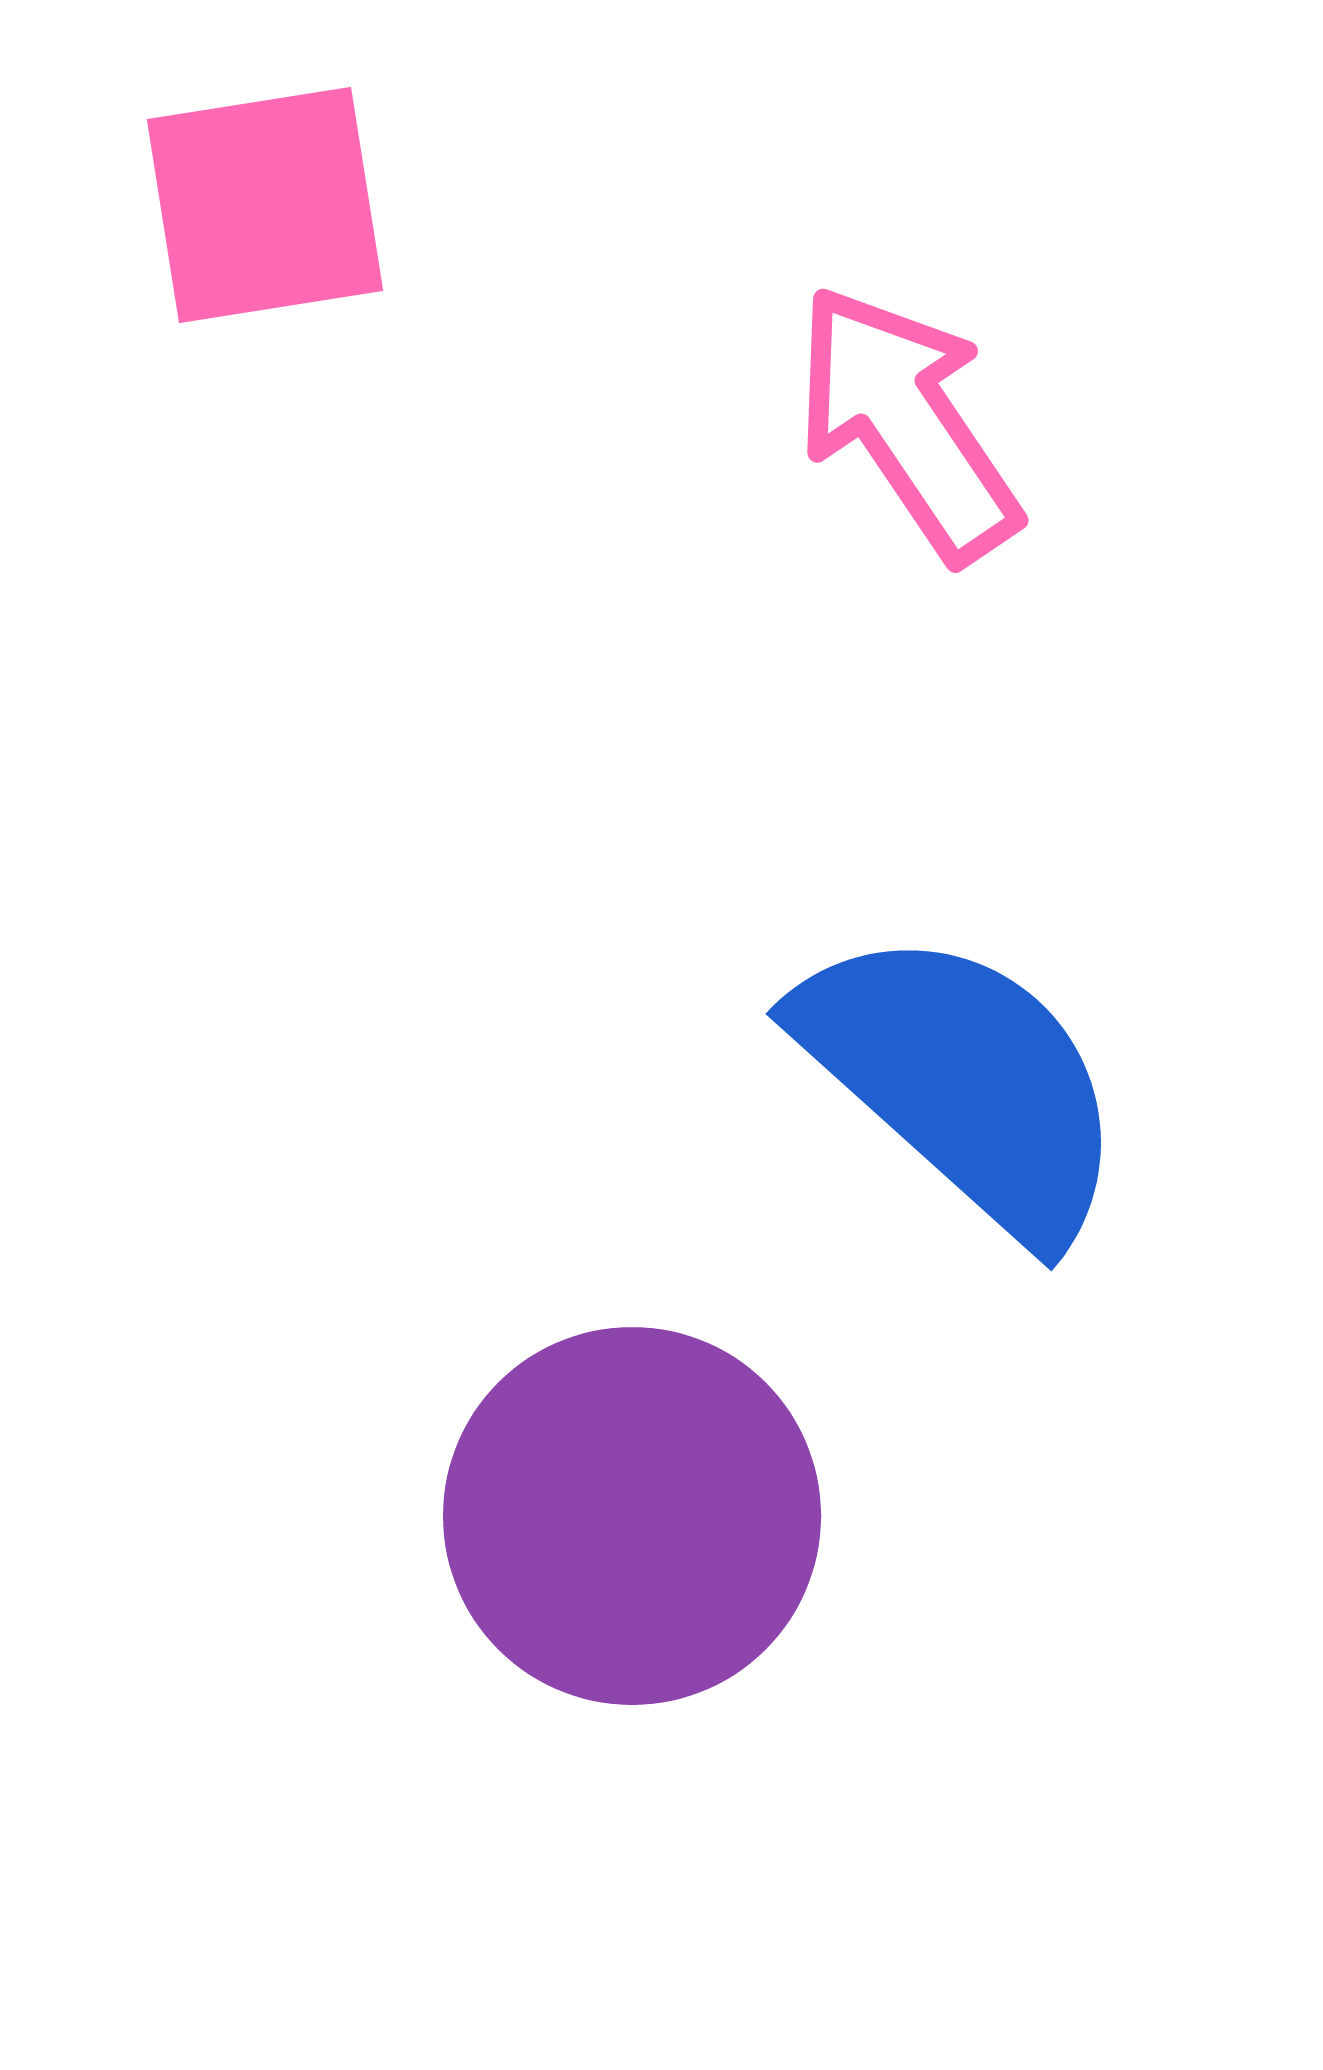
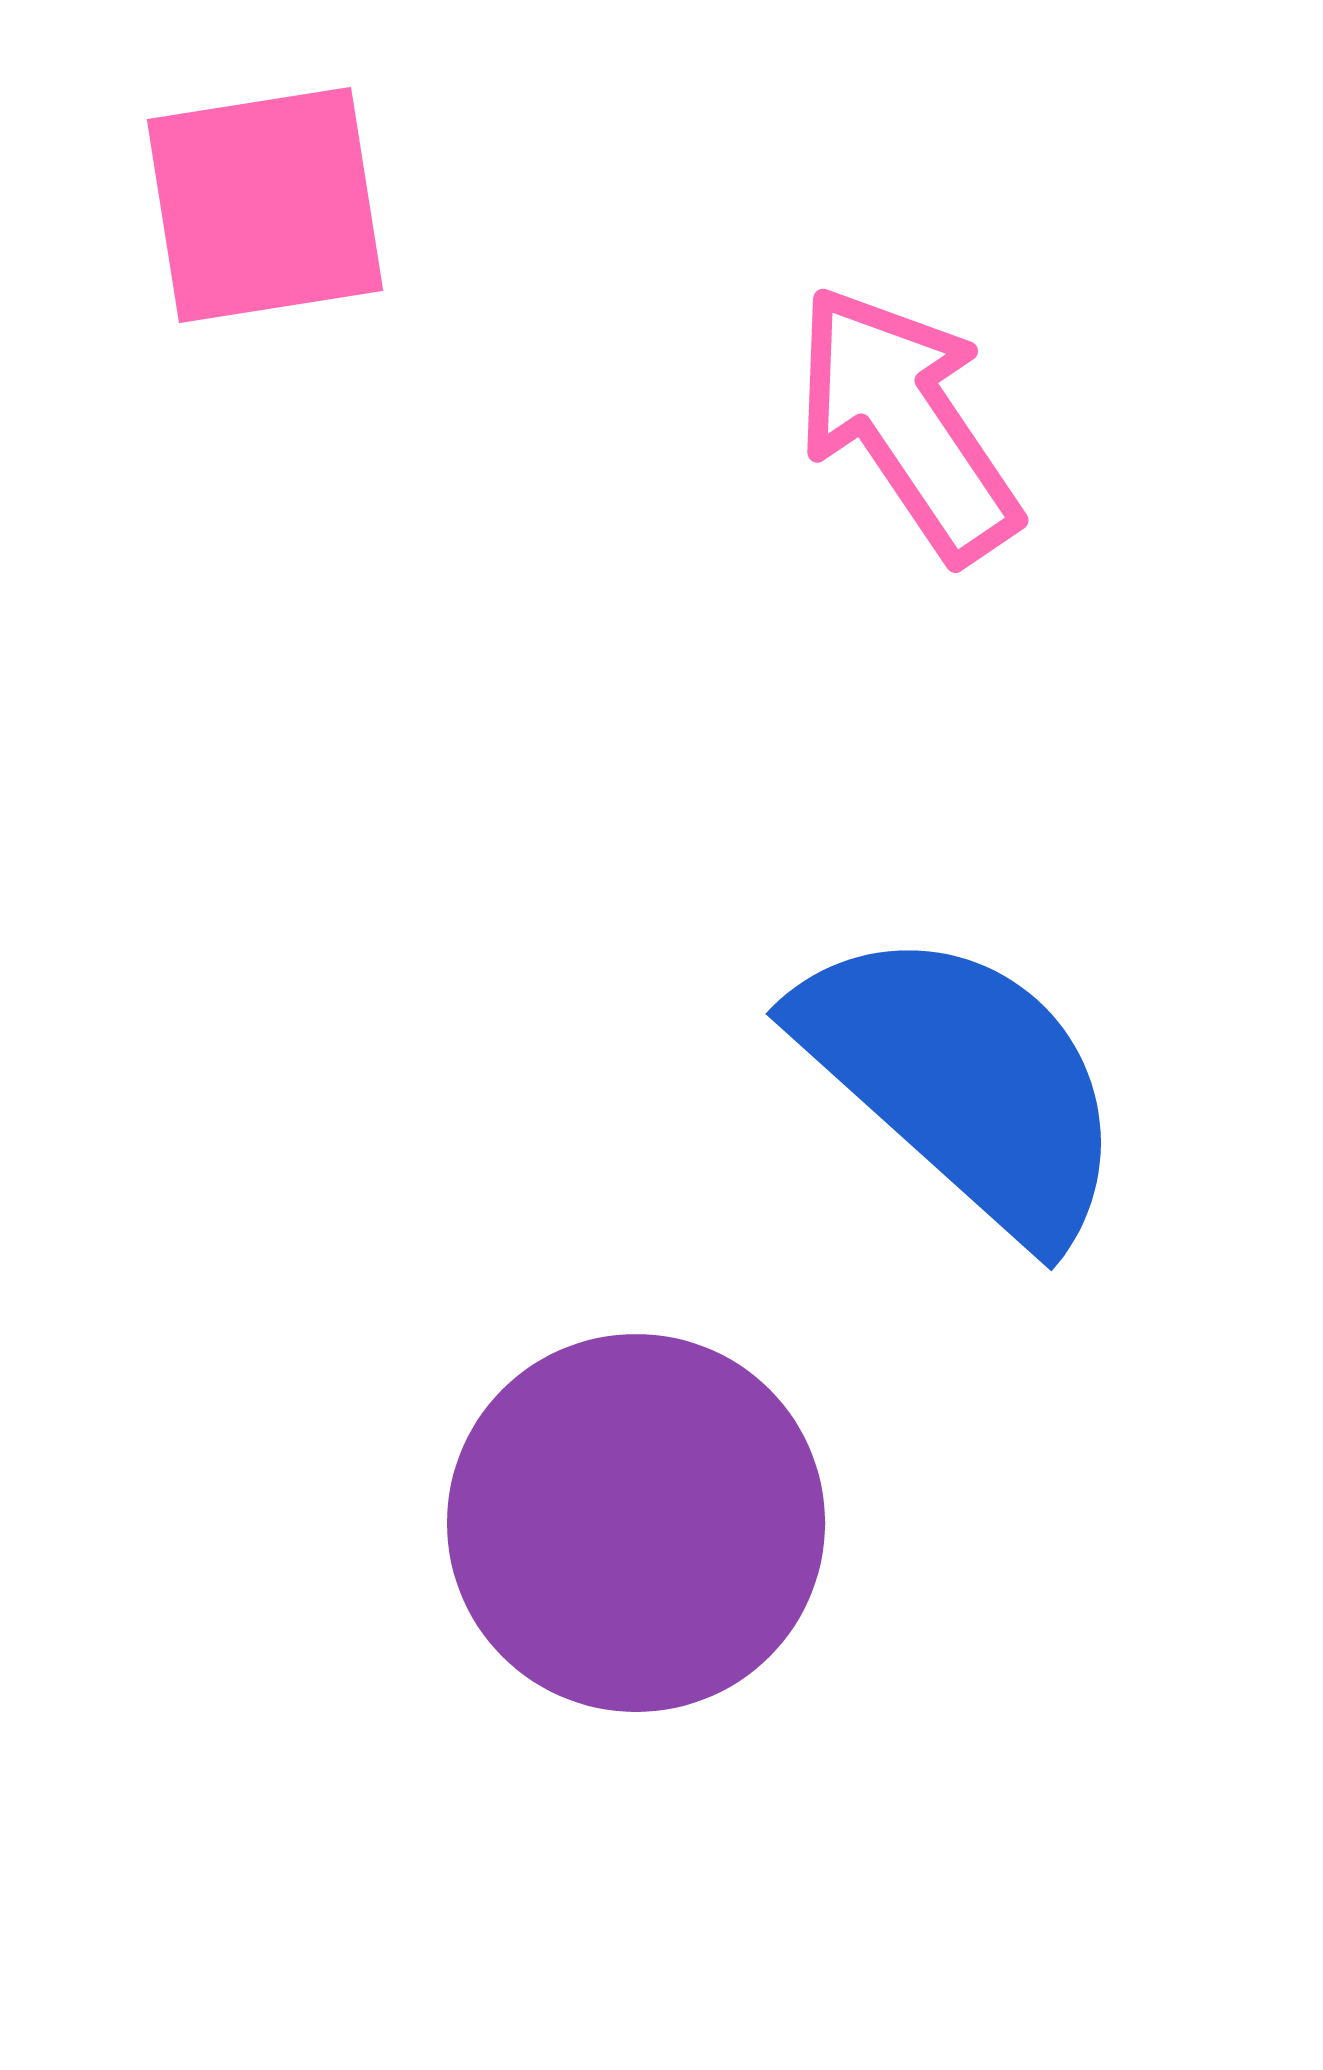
purple circle: moved 4 px right, 7 px down
